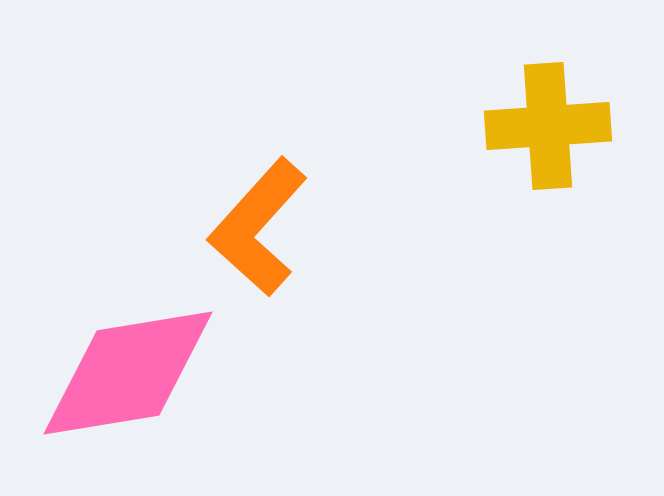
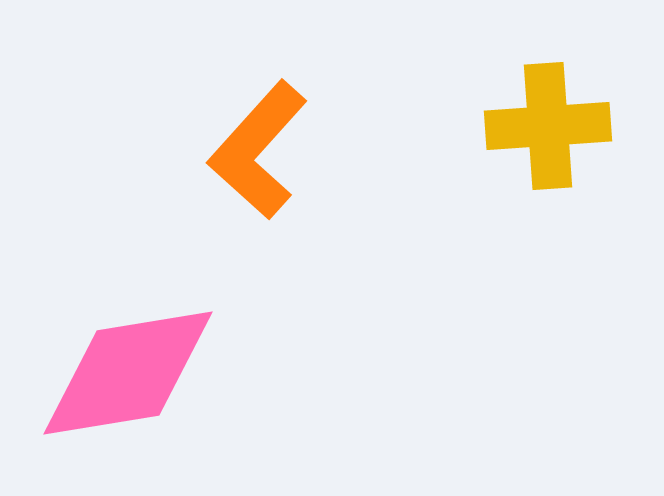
orange L-shape: moved 77 px up
